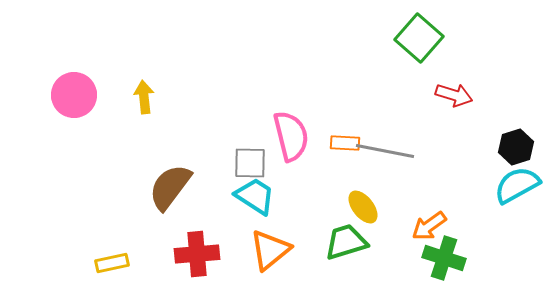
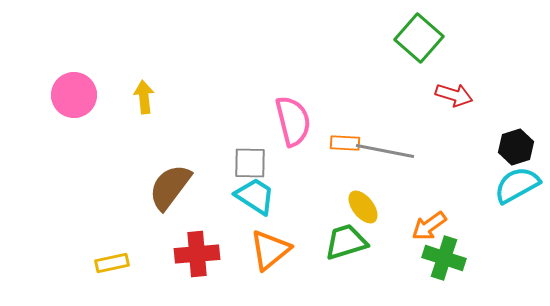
pink semicircle: moved 2 px right, 15 px up
